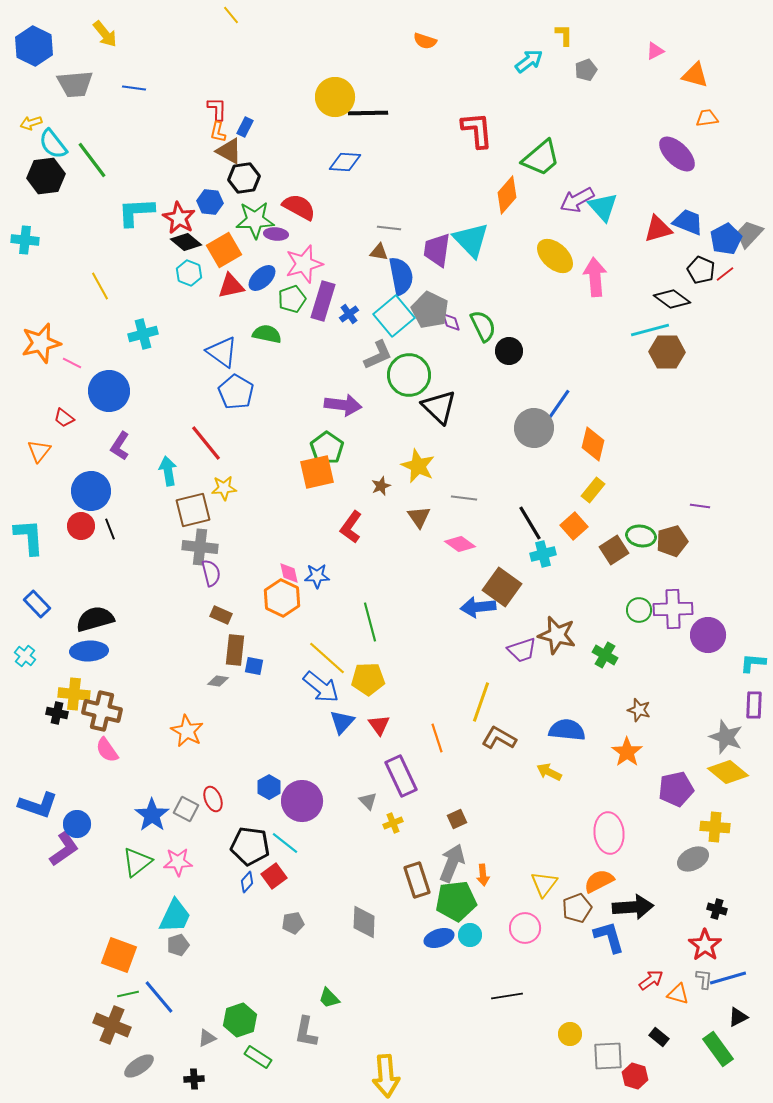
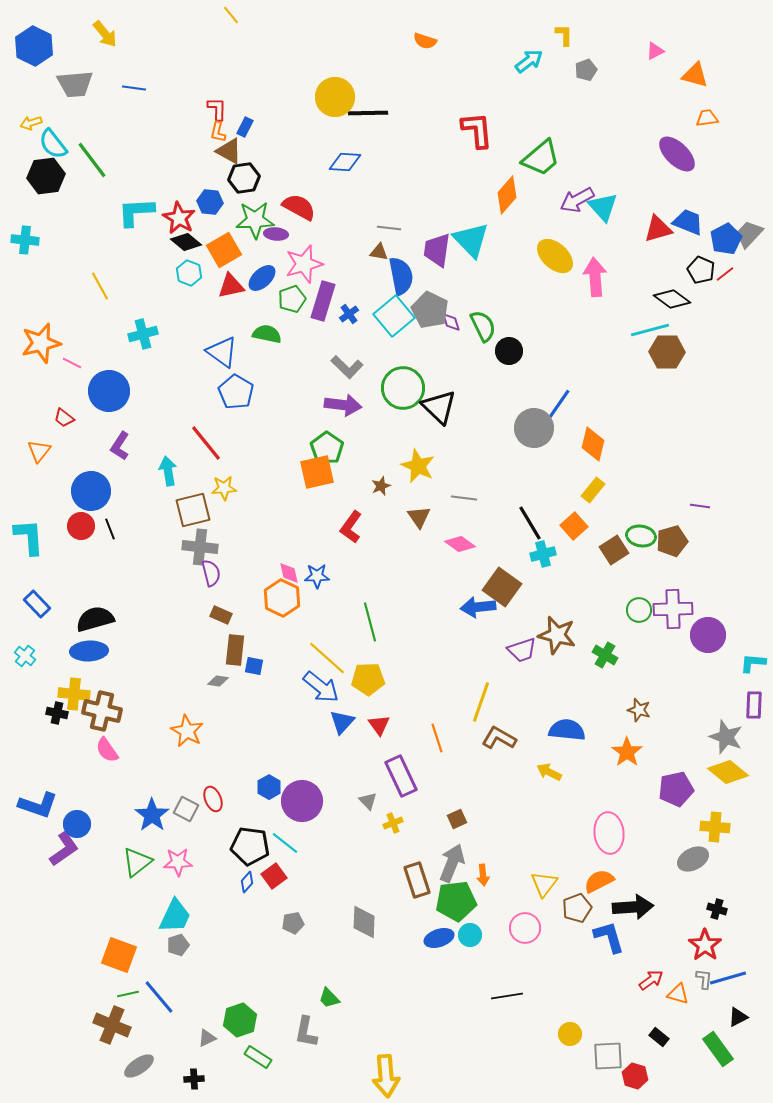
gray L-shape at (378, 355): moved 31 px left, 12 px down; rotated 68 degrees clockwise
green circle at (409, 375): moved 6 px left, 13 px down
